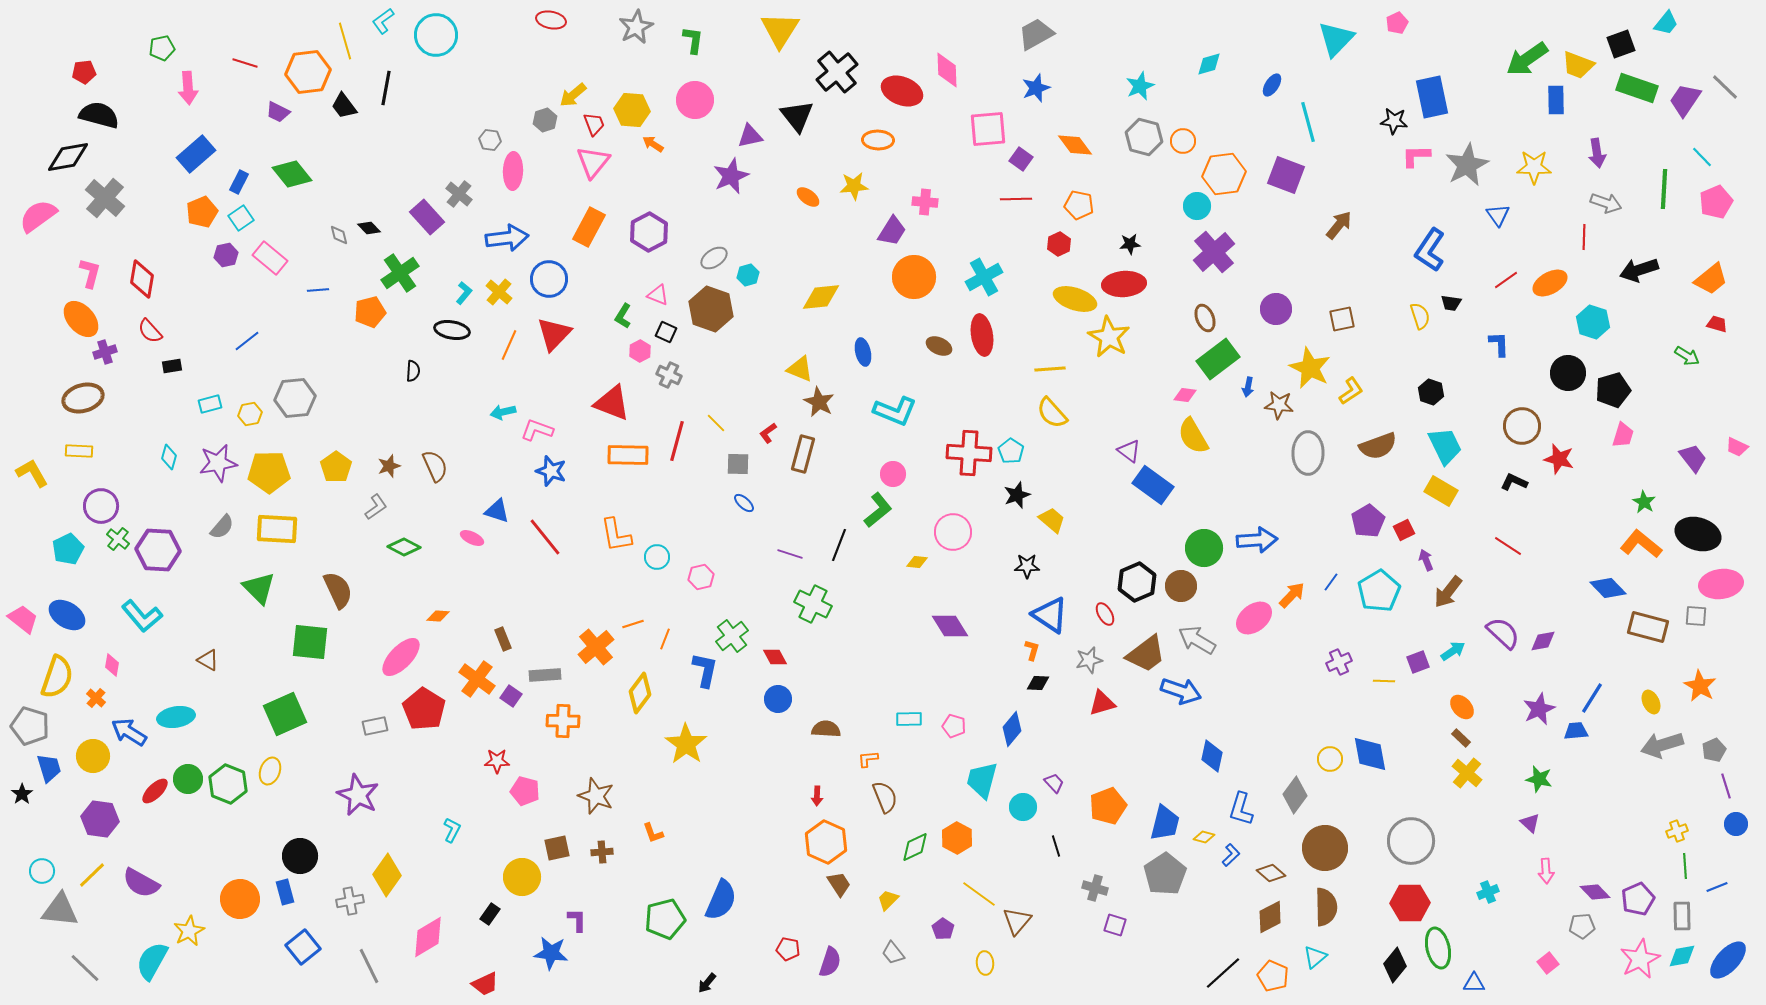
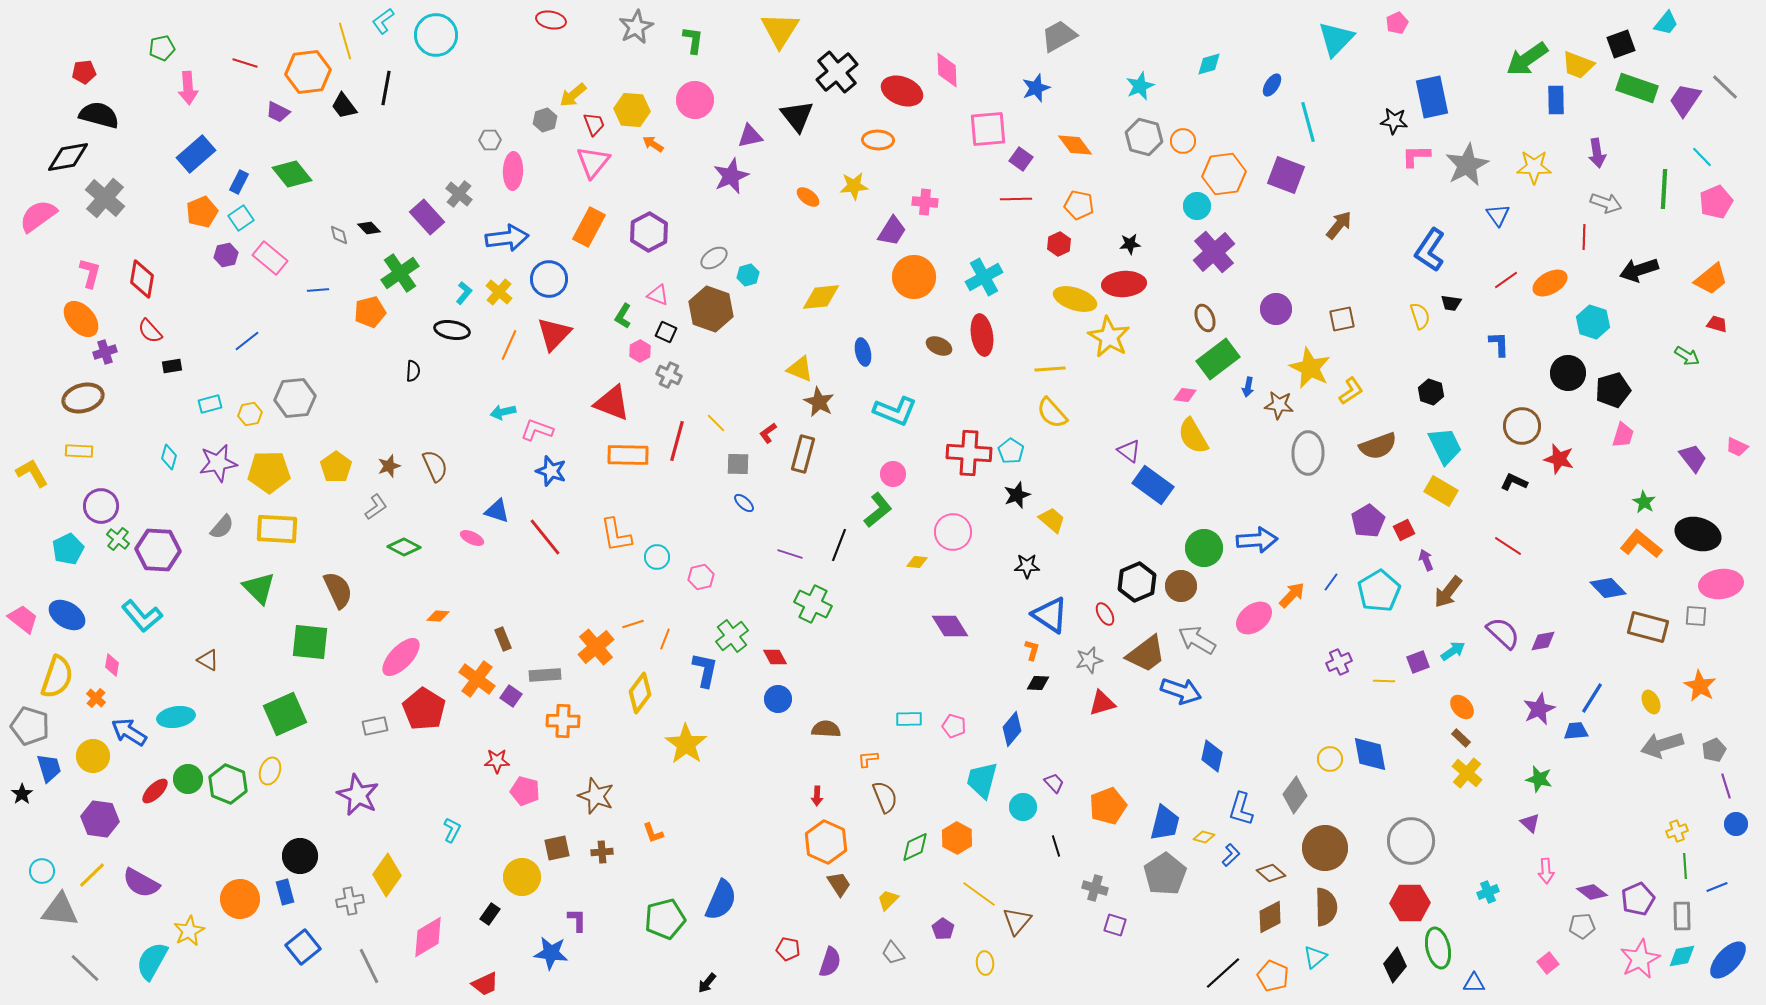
gray trapezoid at (1036, 34): moved 23 px right, 2 px down
gray hexagon at (490, 140): rotated 10 degrees counterclockwise
purple diamond at (1595, 892): moved 3 px left; rotated 8 degrees counterclockwise
